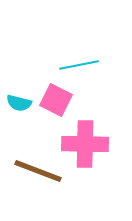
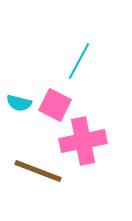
cyan line: moved 4 px up; rotated 51 degrees counterclockwise
pink square: moved 1 px left, 5 px down
pink cross: moved 2 px left, 3 px up; rotated 12 degrees counterclockwise
